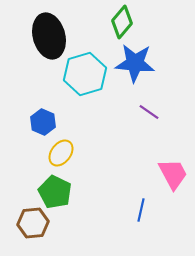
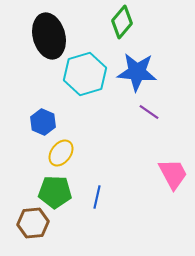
blue star: moved 2 px right, 9 px down
green pentagon: rotated 24 degrees counterclockwise
blue line: moved 44 px left, 13 px up
